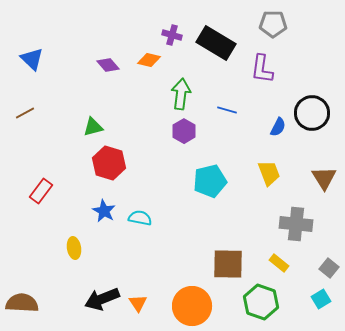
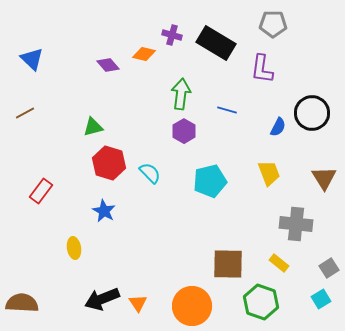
orange diamond: moved 5 px left, 6 px up
cyan semicircle: moved 10 px right, 45 px up; rotated 35 degrees clockwise
gray square: rotated 18 degrees clockwise
